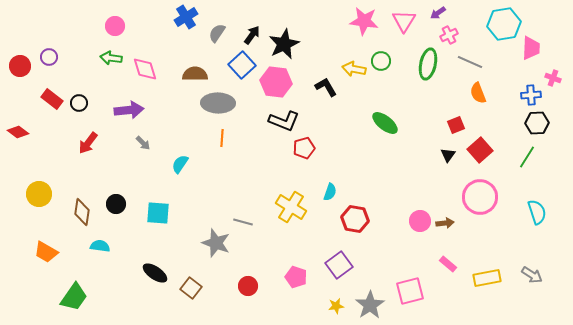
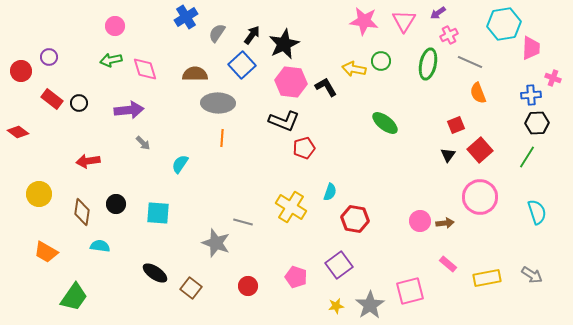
green arrow at (111, 58): moved 2 px down; rotated 20 degrees counterclockwise
red circle at (20, 66): moved 1 px right, 5 px down
pink hexagon at (276, 82): moved 15 px right
red arrow at (88, 143): moved 18 px down; rotated 45 degrees clockwise
